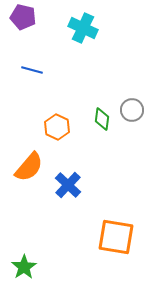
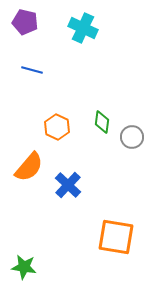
purple pentagon: moved 2 px right, 5 px down
gray circle: moved 27 px down
green diamond: moved 3 px down
green star: rotated 30 degrees counterclockwise
